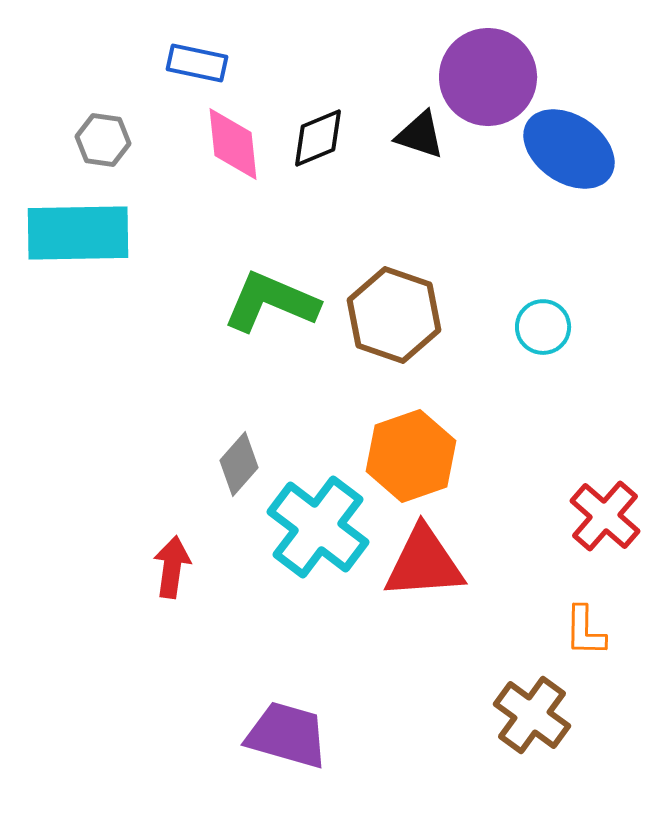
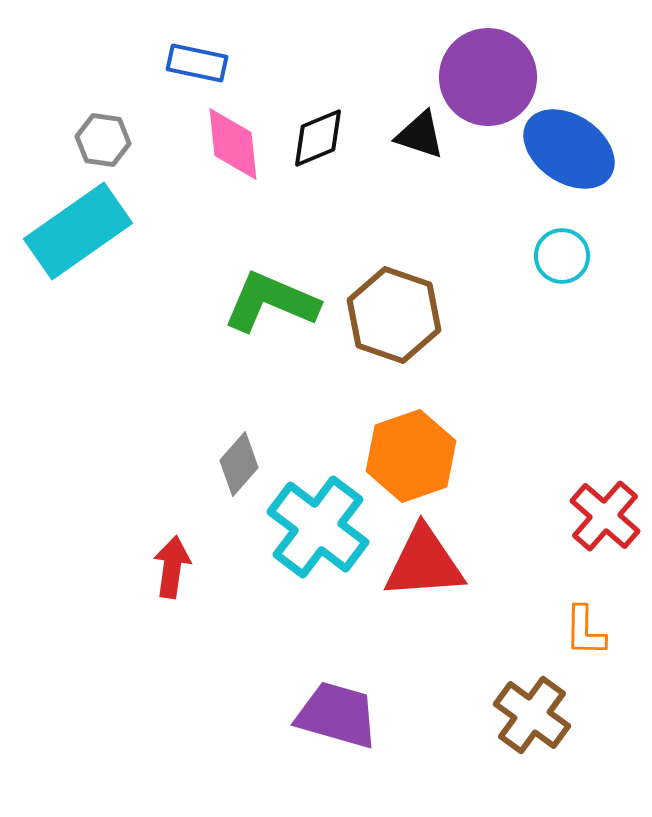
cyan rectangle: moved 2 px up; rotated 34 degrees counterclockwise
cyan circle: moved 19 px right, 71 px up
purple trapezoid: moved 50 px right, 20 px up
